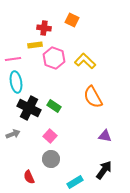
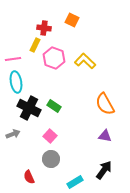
yellow rectangle: rotated 56 degrees counterclockwise
orange semicircle: moved 12 px right, 7 px down
